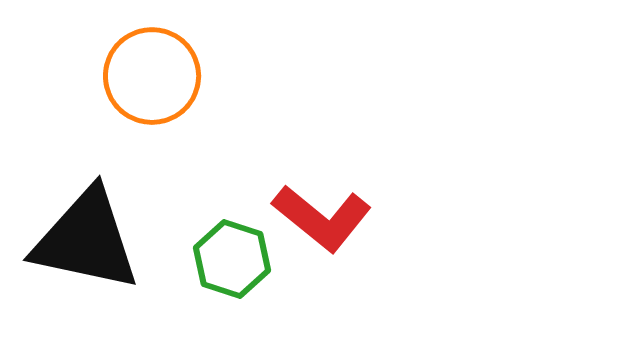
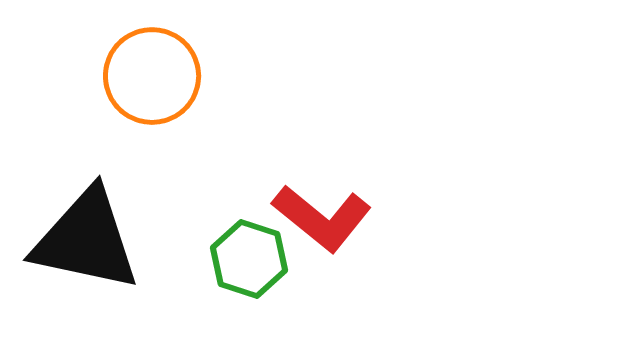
green hexagon: moved 17 px right
